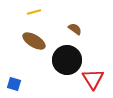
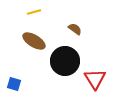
black circle: moved 2 px left, 1 px down
red triangle: moved 2 px right
